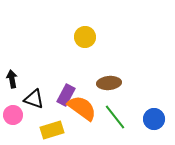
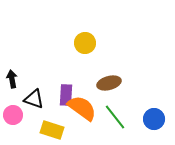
yellow circle: moved 6 px down
brown ellipse: rotated 10 degrees counterclockwise
purple rectangle: rotated 25 degrees counterclockwise
yellow rectangle: rotated 35 degrees clockwise
